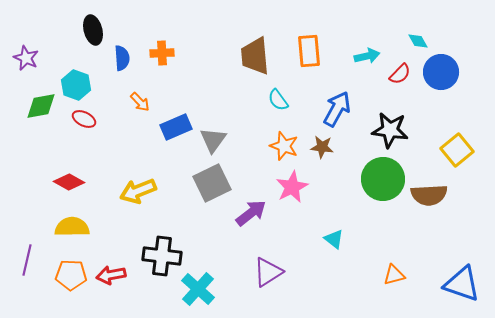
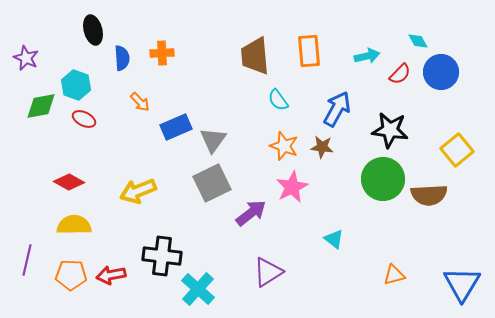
yellow semicircle: moved 2 px right, 2 px up
blue triangle: rotated 42 degrees clockwise
